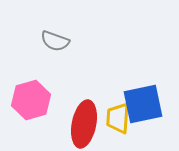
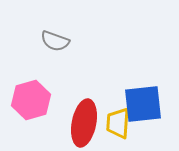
blue square: rotated 6 degrees clockwise
yellow trapezoid: moved 5 px down
red ellipse: moved 1 px up
